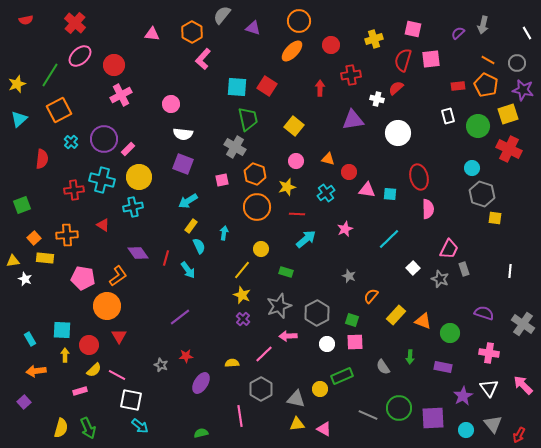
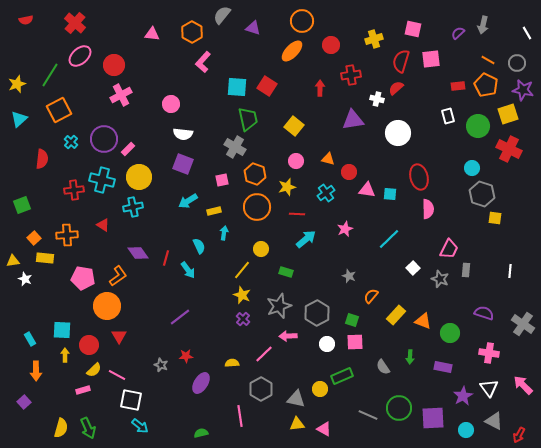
orange circle at (299, 21): moved 3 px right
pink L-shape at (203, 59): moved 3 px down
red semicircle at (403, 60): moved 2 px left, 1 px down
yellow rectangle at (191, 226): moved 23 px right, 15 px up; rotated 40 degrees clockwise
gray rectangle at (464, 269): moved 2 px right, 1 px down; rotated 24 degrees clockwise
orange arrow at (36, 371): rotated 84 degrees counterclockwise
pink rectangle at (80, 391): moved 3 px right, 1 px up
gray triangle at (493, 424): moved 1 px right, 3 px up; rotated 24 degrees counterclockwise
